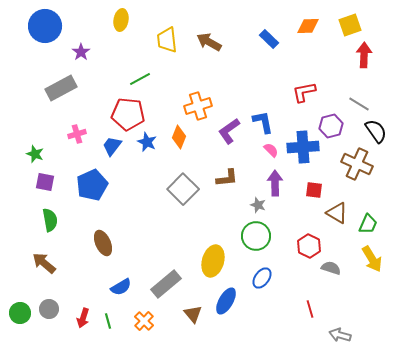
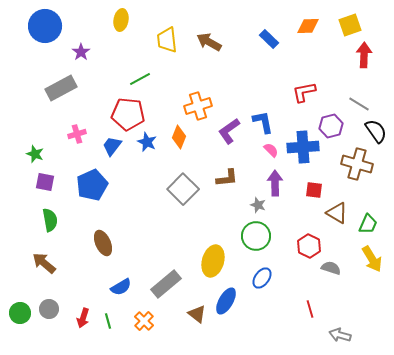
brown cross at (357, 164): rotated 8 degrees counterclockwise
brown triangle at (193, 314): moved 4 px right; rotated 12 degrees counterclockwise
